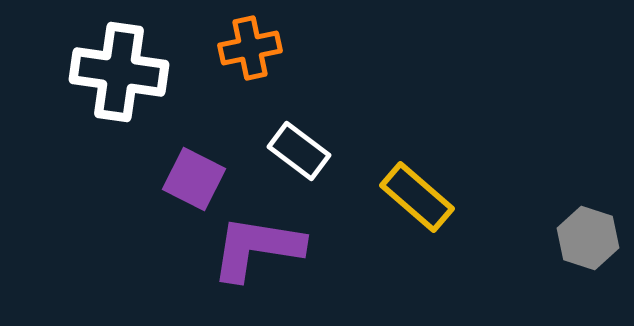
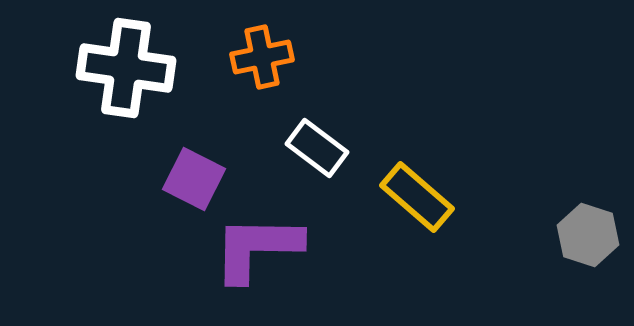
orange cross: moved 12 px right, 9 px down
white cross: moved 7 px right, 4 px up
white rectangle: moved 18 px right, 3 px up
gray hexagon: moved 3 px up
purple L-shape: rotated 8 degrees counterclockwise
